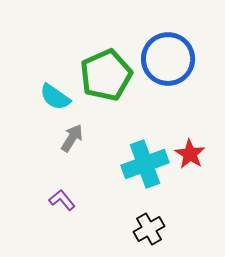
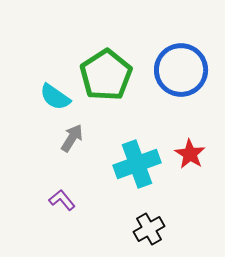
blue circle: moved 13 px right, 11 px down
green pentagon: rotated 9 degrees counterclockwise
cyan cross: moved 8 px left
